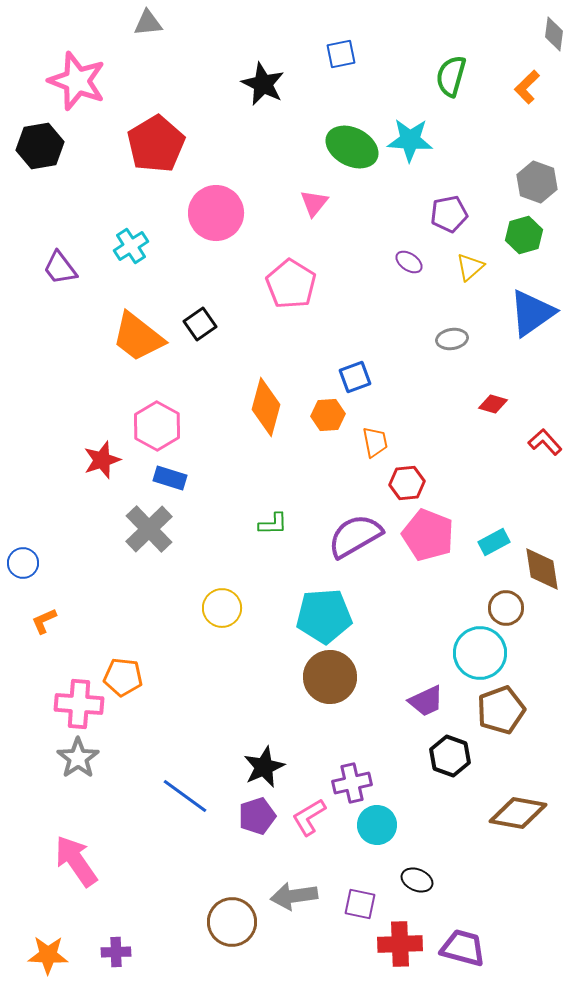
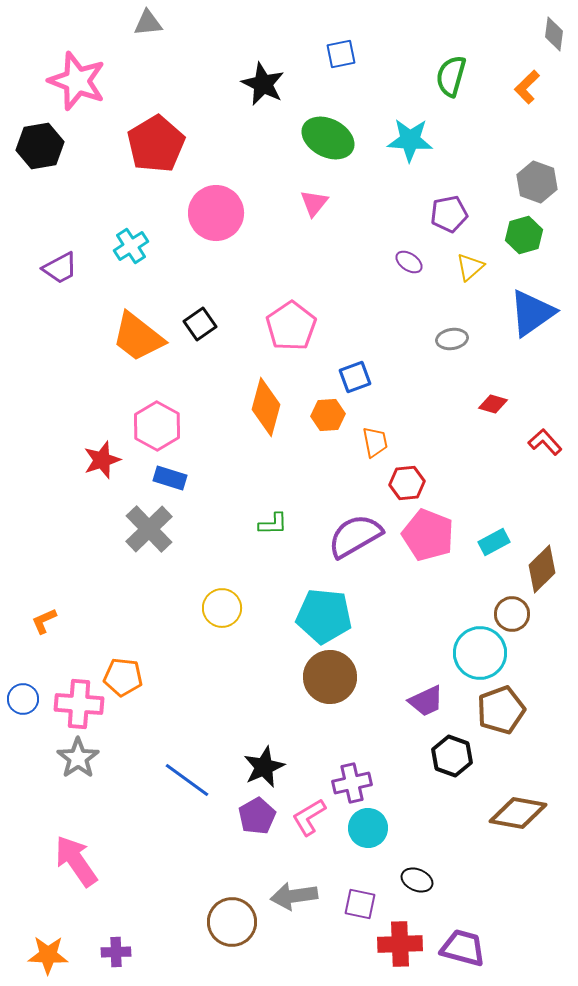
green ellipse at (352, 147): moved 24 px left, 9 px up
purple trapezoid at (60, 268): rotated 81 degrees counterclockwise
pink pentagon at (291, 284): moved 42 px down; rotated 6 degrees clockwise
blue circle at (23, 563): moved 136 px down
brown diamond at (542, 569): rotated 54 degrees clockwise
brown circle at (506, 608): moved 6 px right, 6 px down
cyan pentagon at (324, 616): rotated 10 degrees clockwise
black hexagon at (450, 756): moved 2 px right
blue line at (185, 796): moved 2 px right, 16 px up
purple pentagon at (257, 816): rotated 12 degrees counterclockwise
cyan circle at (377, 825): moved 9 px left, 3 px down
